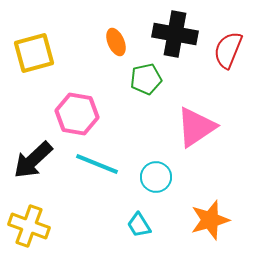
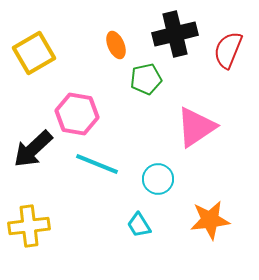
black cross: rotated 24 degrees counterclockwise
orange ellipse: moved 3 px down
yellow square: rotated 15 degrees counterclockwise
black arrow: moved 11 px up
cyan circle: moved 2 px right, 2 px down
orange star: rotated 9 degrees clockwise
yellow cross: rotated 27 degrees counterclockwise
